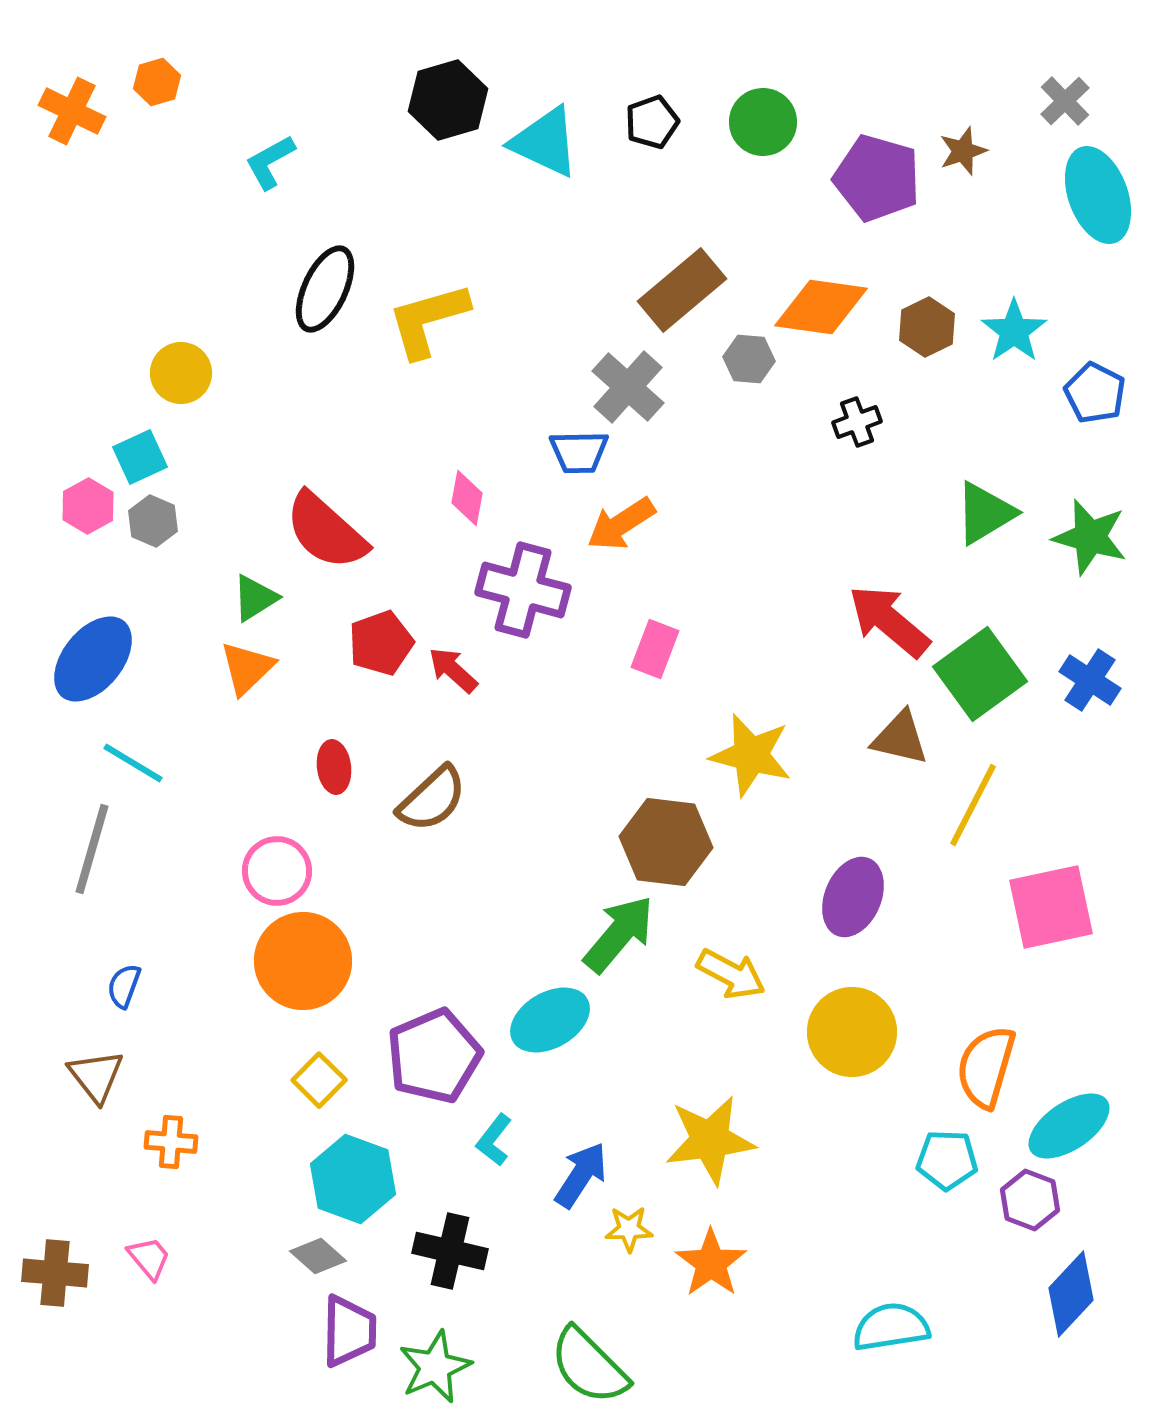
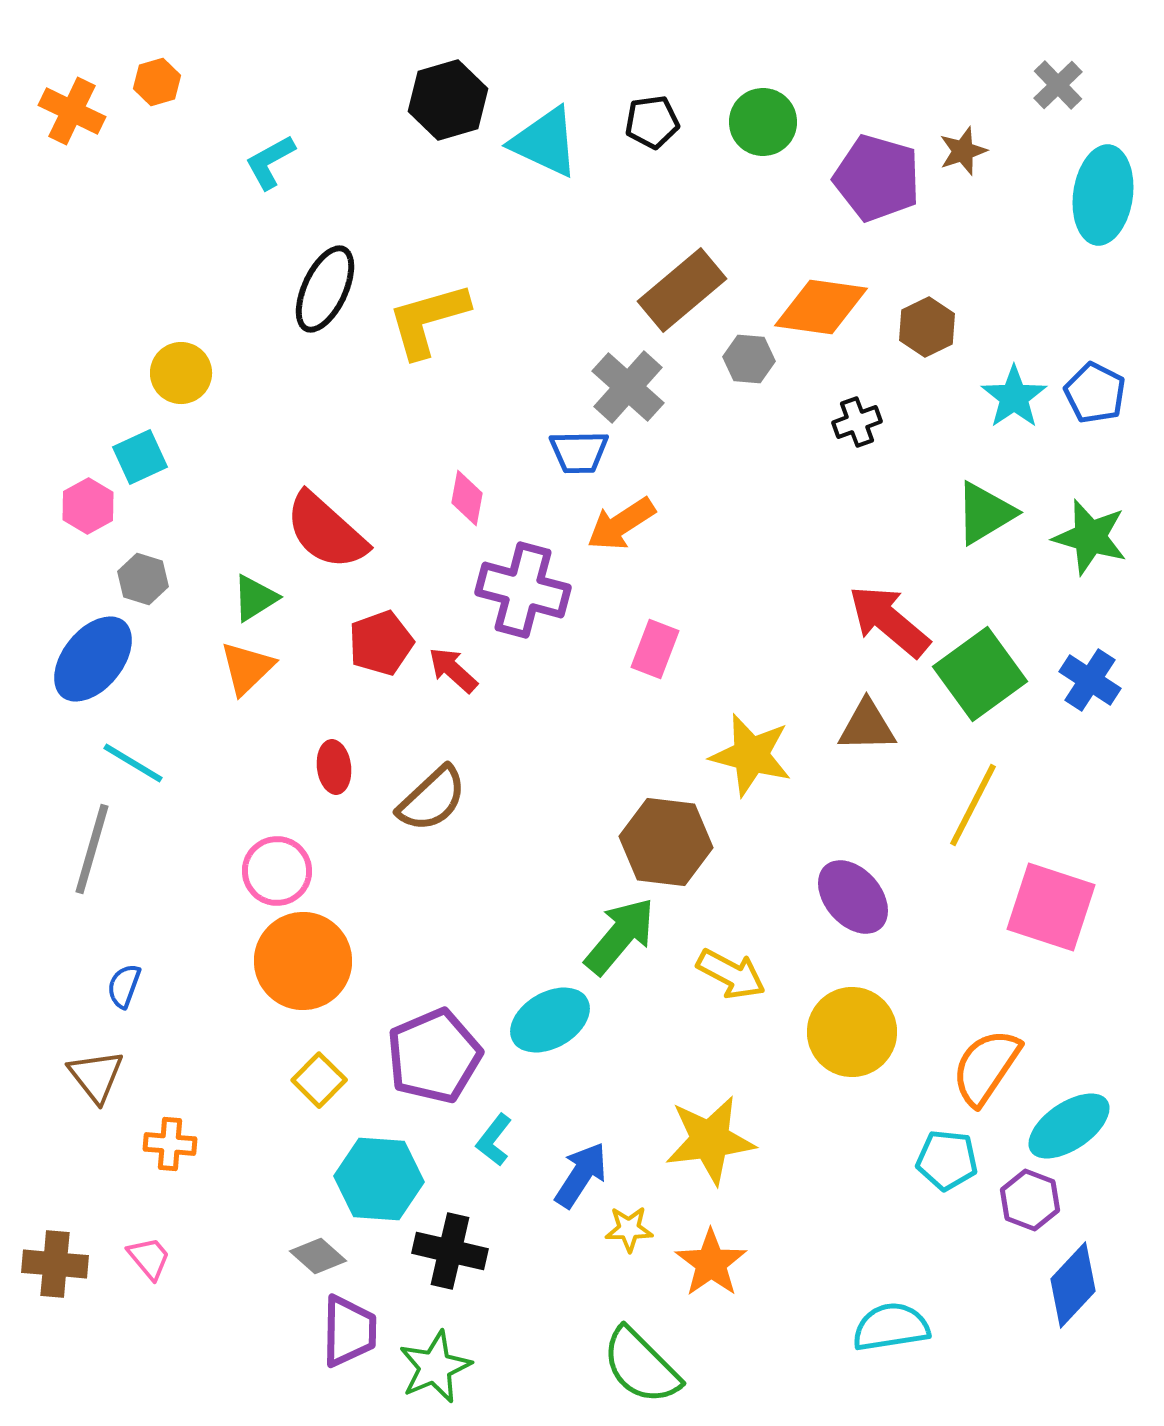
gray cross at (1065, 101): moved 7 px left, 16 px up
black pentagon at (652, 122): rotated 12 degrees clockwise
cyan ellipse at (1098, 195): moved 5 px right; rotated 28 degrees clockwise
cyan star at (1014, 331): moved 66 px down
gray hexagon at (153, 521): moved 10 px left, 58 px down; rotated 6 degrees counterclockwise
brown triangle at (900, 738): moved 33 px left, 12 px up; rotated 14 degrees counterclockwise
purple ellipse at (853, 897): rotated 64 degrees counterclockwise
pink square at (1051, 907): rotated 30 degrees clockwise
green arrow at (619, 934): moved 1 px right, 2 px down
orange semicircle at (986, 1067): rotated 18 degrees clockwise
orange cross at (171, 1142): moved 1 px left, 2 px down
cyan pentagon at (947, 1160): rotated 4 degrees clockwise
cyan hexagon at (353, 1179): moved 26 px right; rotated 16 degrees counterclockwise
brown cross at (55, 1273): moved 9 px up
blue diamond at (1071, 1294): moved 2 px right, 9 px up
green semicircle at (589, 1366): moved 52 px right
